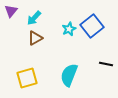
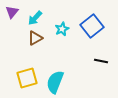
purple triangle: moved 1 px right, 1 px down
cyan arrow: moved 1 px right
cyan star: moved 7 px left
black line: moved 5 px left, 3 px up
cyan semicircle: moved 14 px left, 7 px down
